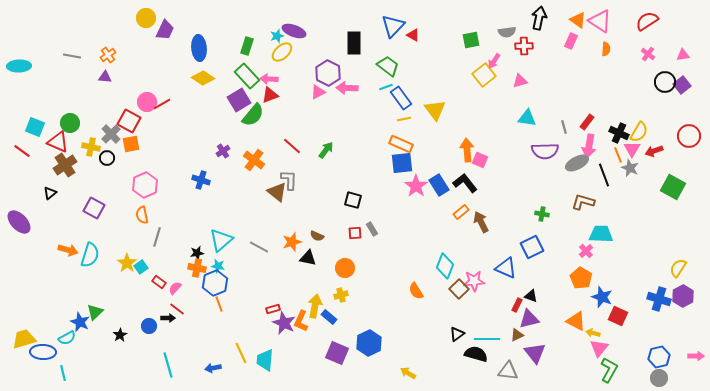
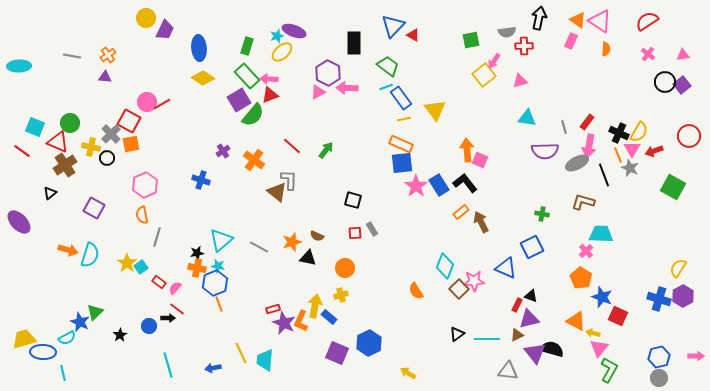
black semicircle at (476, 354): moved 76 px right, 5 px up
